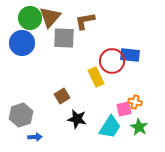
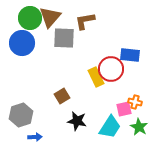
red circle: moved 1 px left, 8 px down
black star: moved 2 px down
